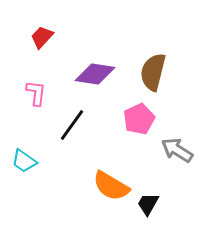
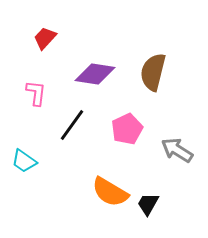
red trapezoid: moved 3 px right, 1 px down
pink pentagon: moved 12 px left, 10 px down
orange semicircle: moved 1 px left, 6 px down
